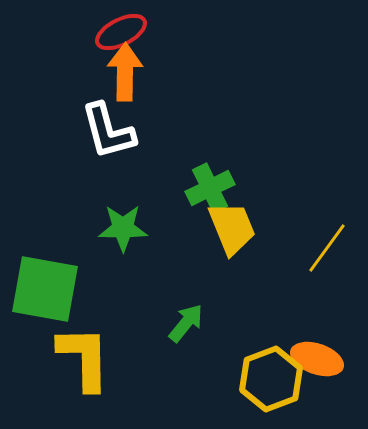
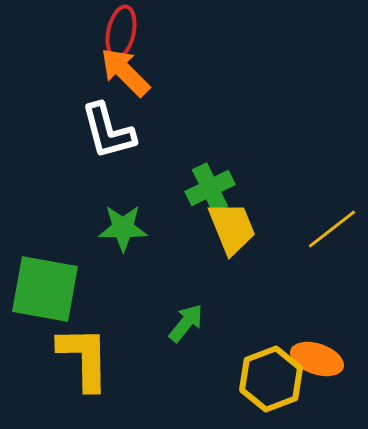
red ellipse: rotated 51 degrees counterclockwise
orange arrow: rotated 46 degrees counterclockwise
yellow line: moved 5 px right, 19 px up; rotated 16 degrees clockwise
